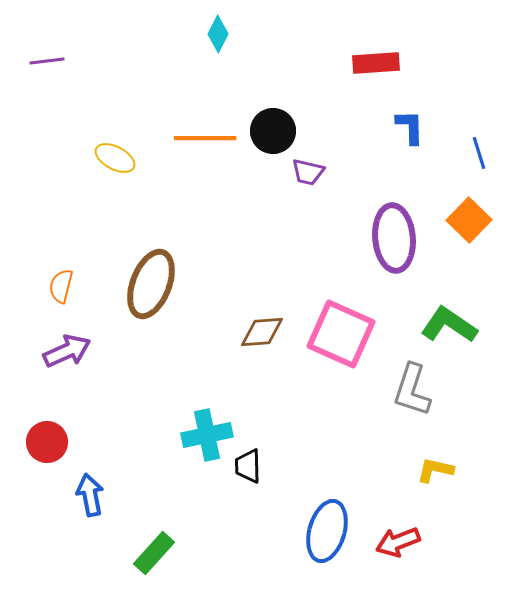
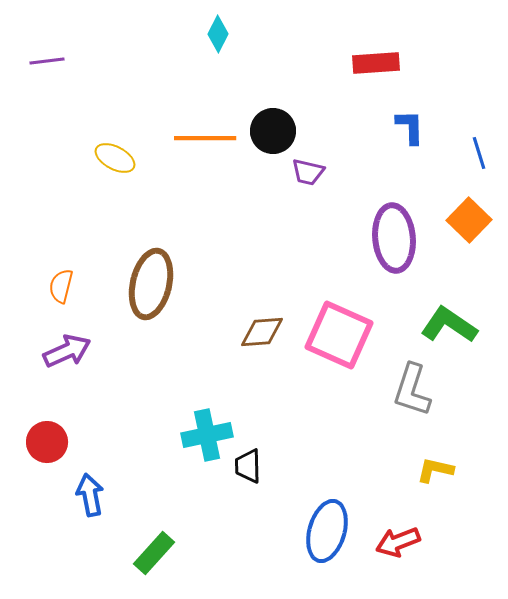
brown ellipse: rotated 8 degrees counterclockwise
pink square: moved 2 px left, 1 px down
